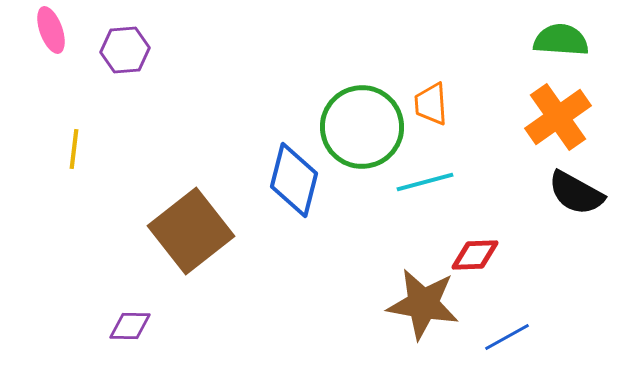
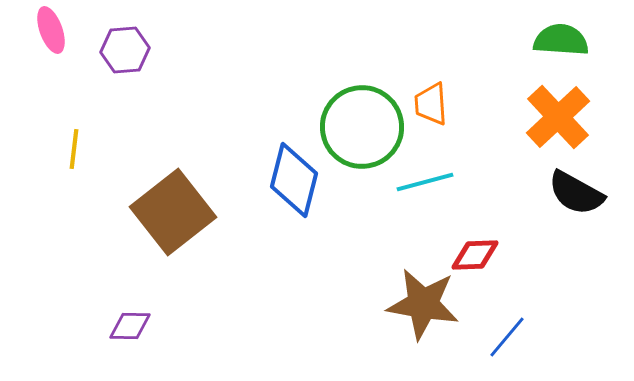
orange cross: rotated 8 degrees counterclockwise
brown square: moved 18 px left, 19 px up
blue line: rotated 21 degrees counterclockwise
